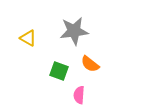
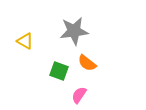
yellow triangle: moved 3 px left, 3 px down
orange semicircle: moved 3 px left, 1 px up
pink semicircle: rotated 30 degrees clockwise
